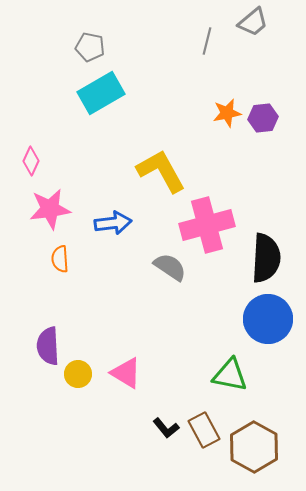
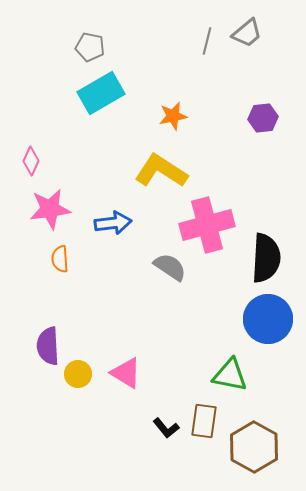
gray trapezoid: moved 6 px left, 11 px down
orange star: moved 54 px left, 3 px down
yellow L-shape: rotated 28 degrees counterclockwise
brown rectangle: moved 9 px up; rotated 36 degrees clockwise
